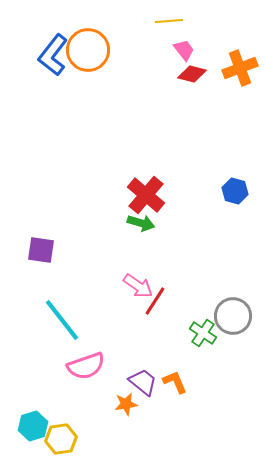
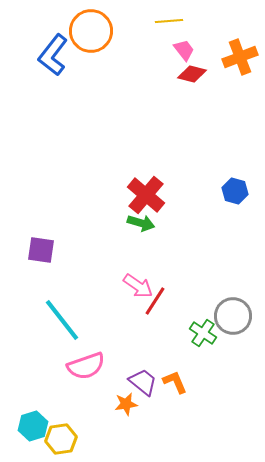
orange circle: moved 3 px right, 19 px up
orange cross: moved 11 px up
